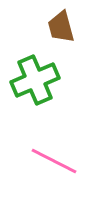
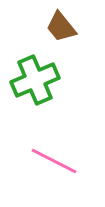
brown trapezoid: rotated 24 degrees counterclockwise
